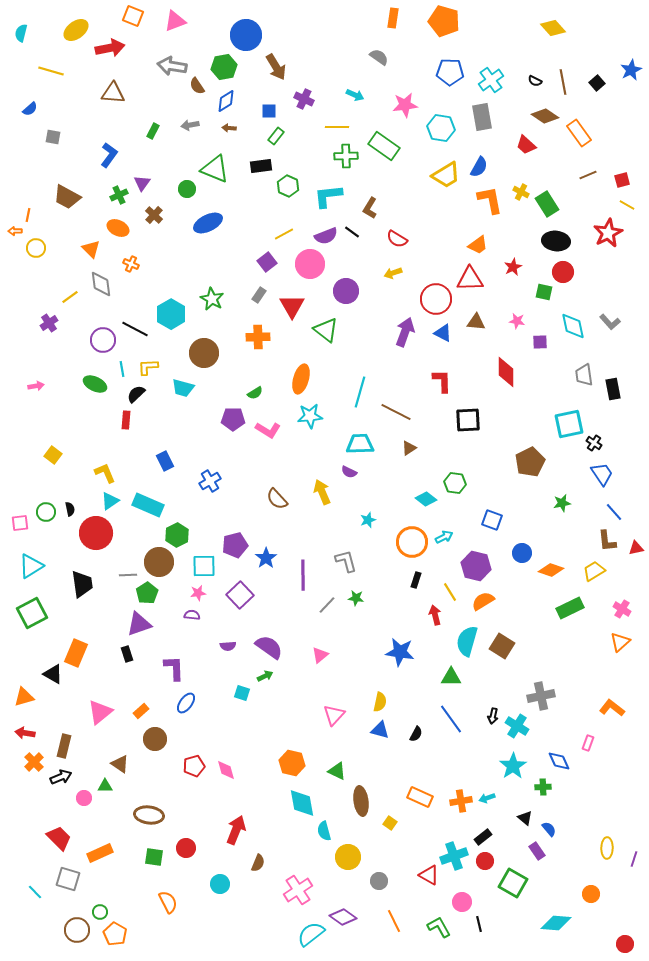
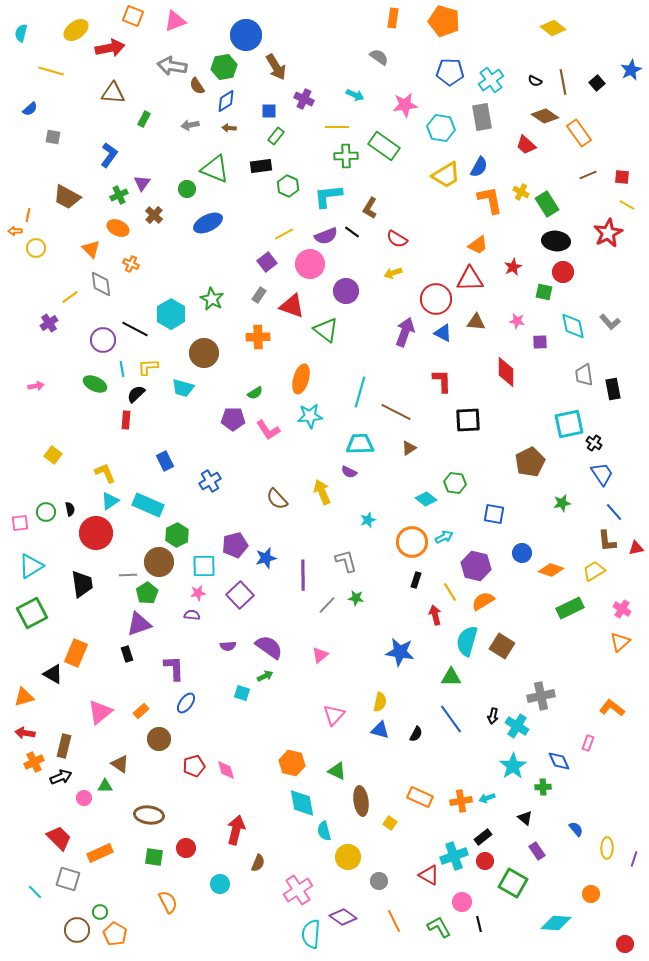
yellow diamond at (553, 28): rotated 10 degrees counterclockwise
green rectangle at (153, 131): moved 9 px left, 12 px up
red square at (622, 180): moved 3 px up; rotated 21 degrees clockwise
red triangle at (292, 306): rotated 40 degrees counterclockwise
pink L-shape at (268, 430): rotated 25 degrees clockwise
blue square at (492, 520): moved 2 px right, 6 px up; rotated 10 degrees counterclockwise
blue star at (266, 558): rotated 20 degrees clockwise
brown circle at (155, 739): moved 4 px right
orange cross at (34, 762): rotated 18 degrees clockwise
blue semicircle at (549, 829): moved 27 px right
red arrow at (236, 830): rotated 8 degrees counterclockwise
cyan semicircle at (311, 934): rotated 48 degrees counterclockwise
